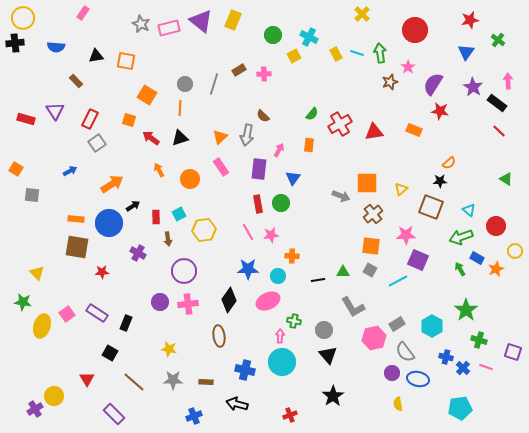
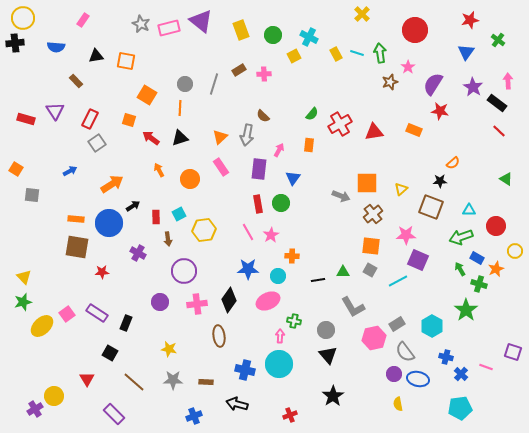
pink rectangle at (83, 13): moved 7 px down
yellow rectangle at (233, 20): moved 8 px right, 10 px down; rotated 42 degrees counterclockwise
orange semicircle at (449, 163): moved 4 px right
cyan triangle at (469, 210): rotated 40 degrees counterclockwise
pink star at (271, 235): rotated 21 degrees counterclockwise
yellow triangle at (37, 273): moved 13 px left, 4 px down
green star at (23, 302): rotated 24 degrees counterclockwise
pink cross at (188, 304): moved 9 px right
yellow ellipse at (42, 326): rotated 30 degrees clockwise
gray circle at (324, 330): moved 2 px right
green cross at (479, 340): moved 56 px up
cyan circle at (282, 362): moved 3 px left, 2 px down
blue cross at (463, 368): moved 2 px left, 6 px down
purple circle at (392, 373): moved 2 px right, 1 px down
